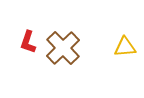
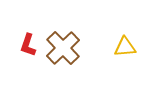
red L-shape: moved 3 px down
